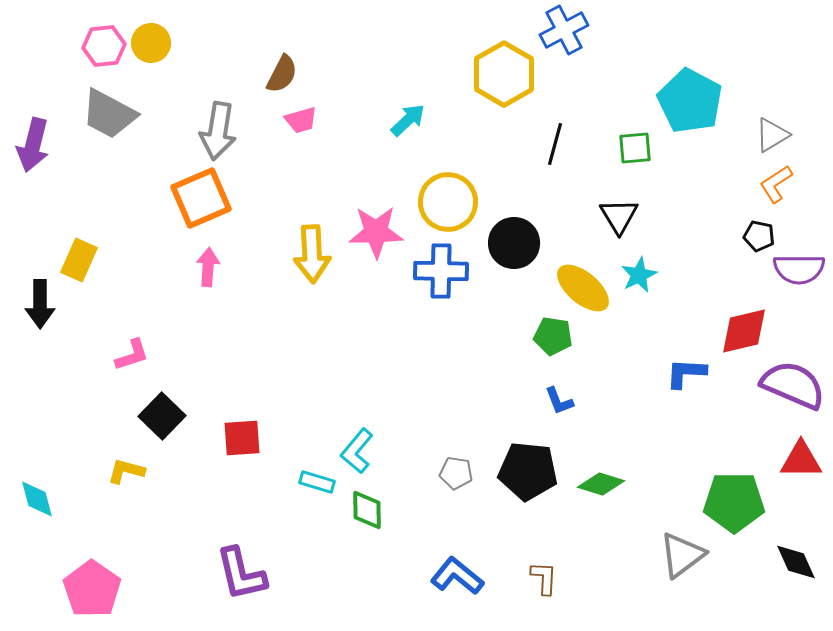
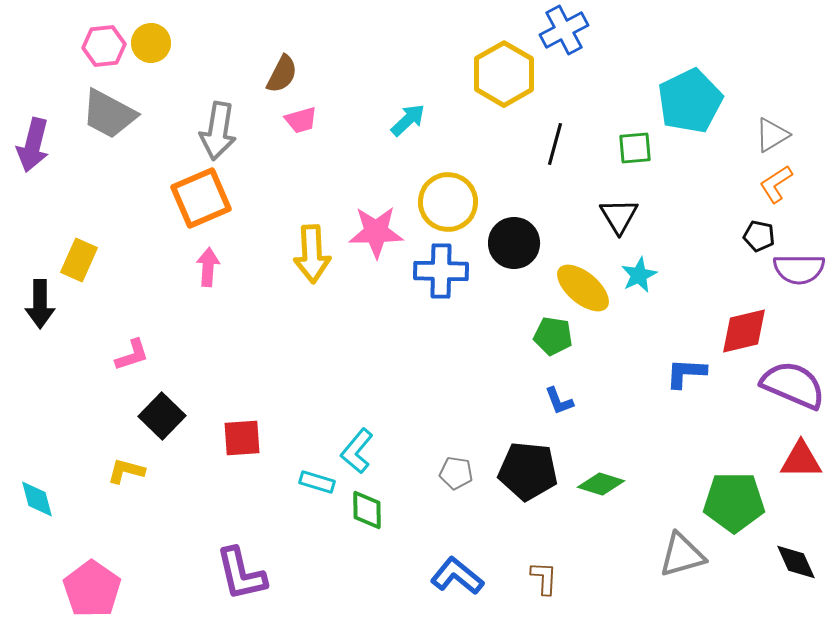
cyan pentagon at (690, 101): rotated 18 degrees clockwise
gray triangle at (682, 555): rotated 21 degrees clockwise
